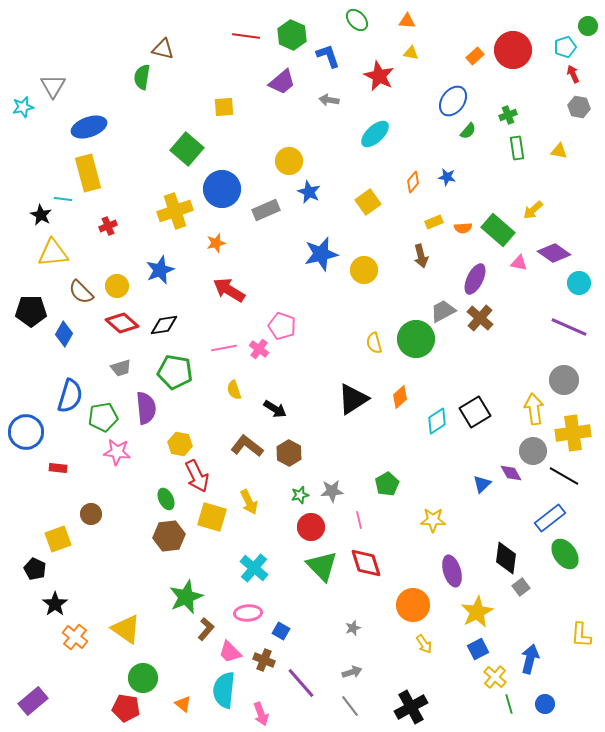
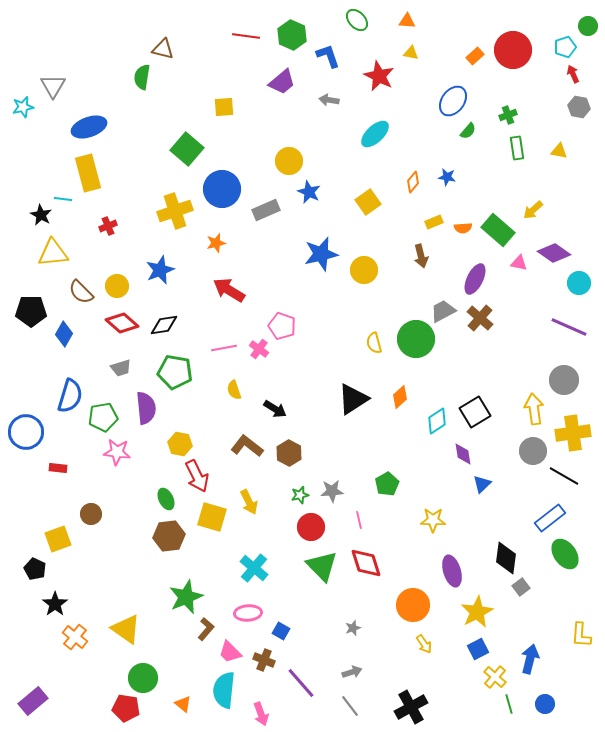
purple diamond at (511, 473): moved 48 px left, 19 px up; rotated 20 degrees clockwise
